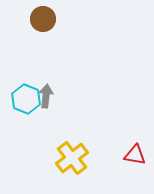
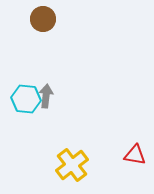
cyan hexagon: rotated 16 degrees counterclockwise
yellow cross: moved 7 px down
